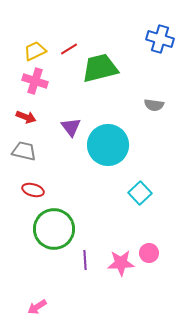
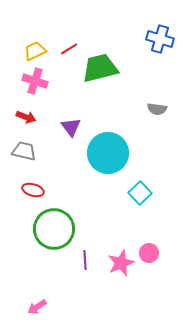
gray semicircle: moved 3 px right, 4 px down
cyan circle: moved 8 px down
pink star: rotated 20 degrees counterclockwise
